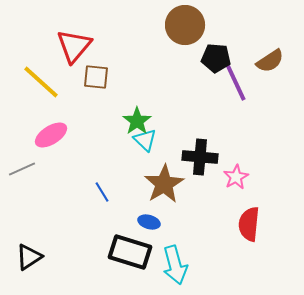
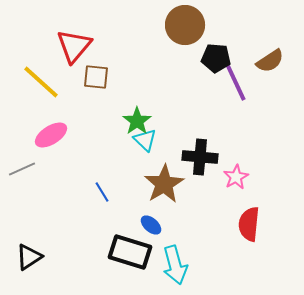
blue ellipse: moved 2 px right, 3 px down; rotated 25 degrees clockwise
